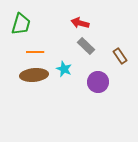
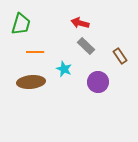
brown ellipse: moved 3 px left, 7 px down
